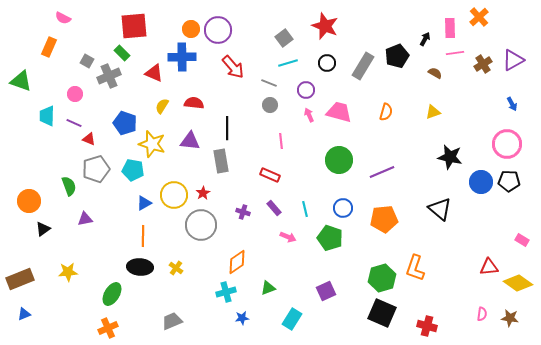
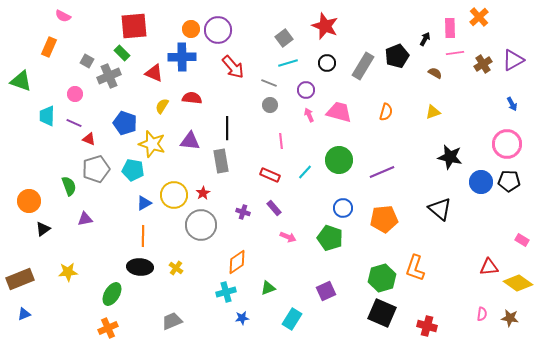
pink semicircle at (63, 18): moved 2 px up
red semicircle at (194, 103): moved 2 px left, 5 px up
cyan line at (305, 209): moved 37 px up; rotated 56 degrees clockwise
